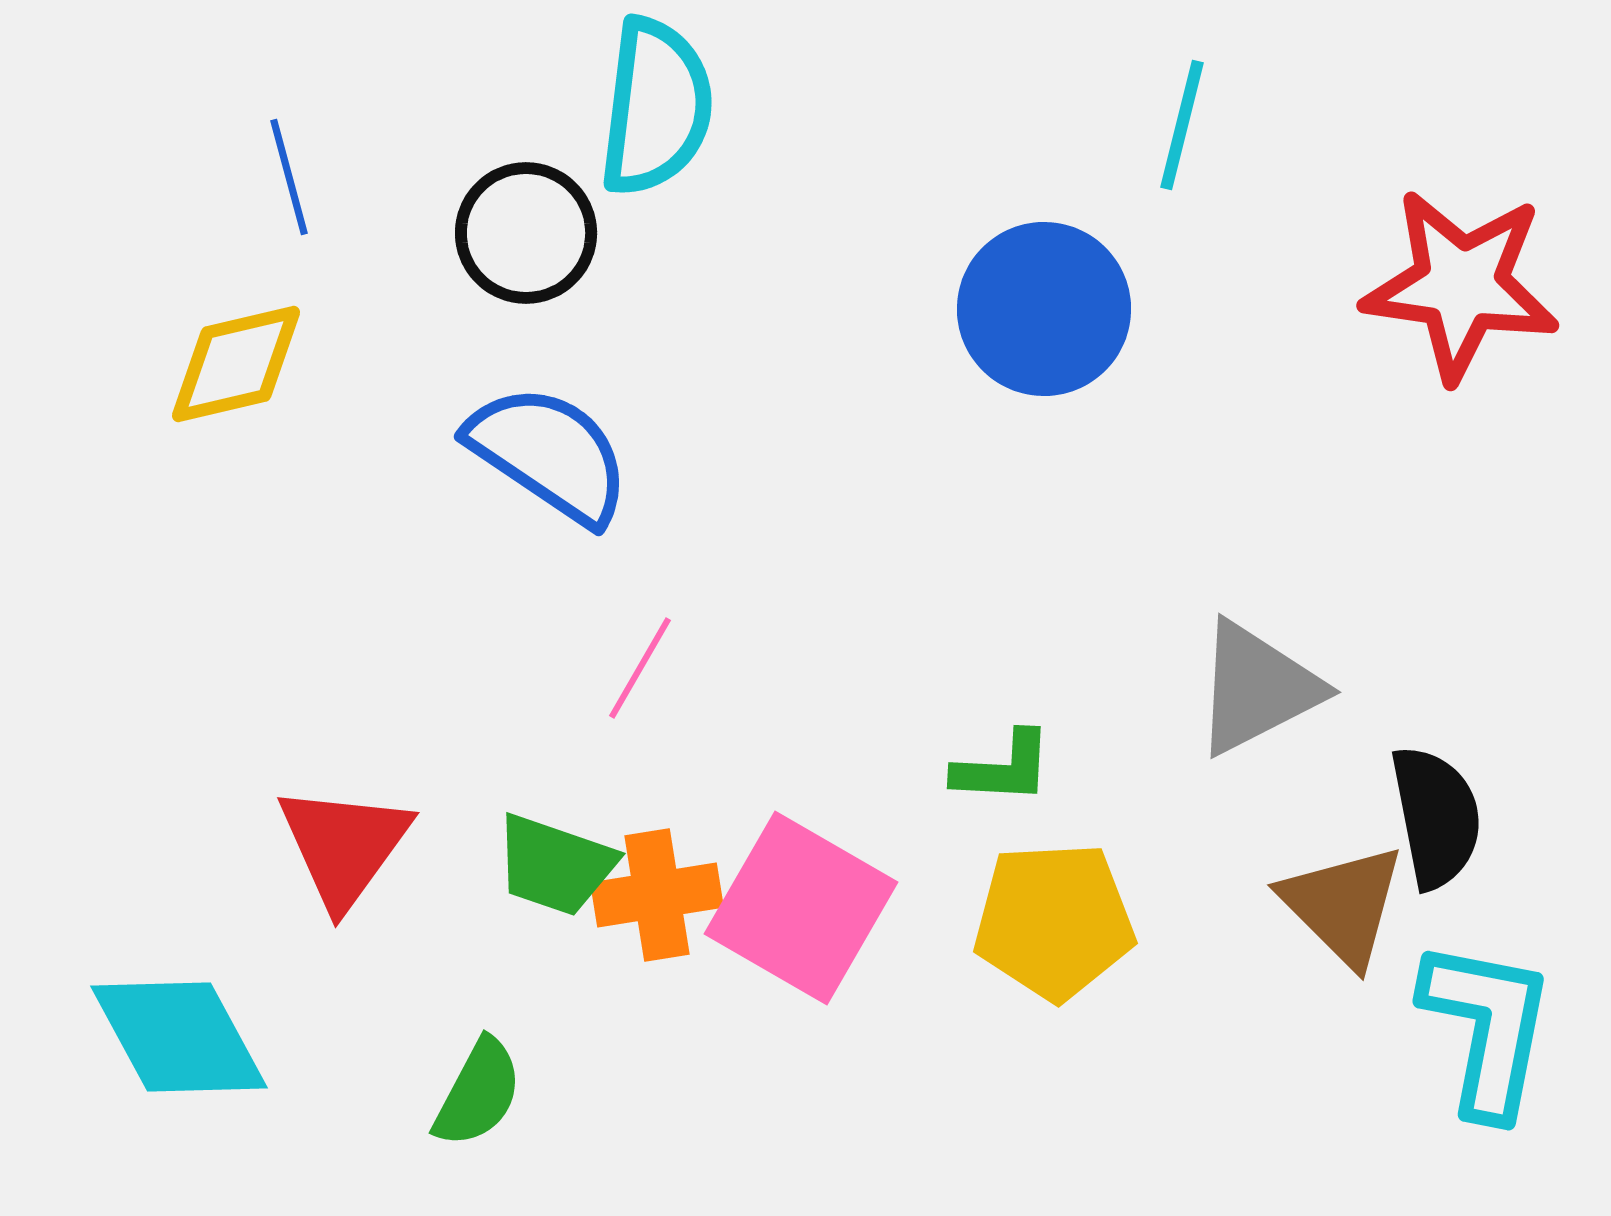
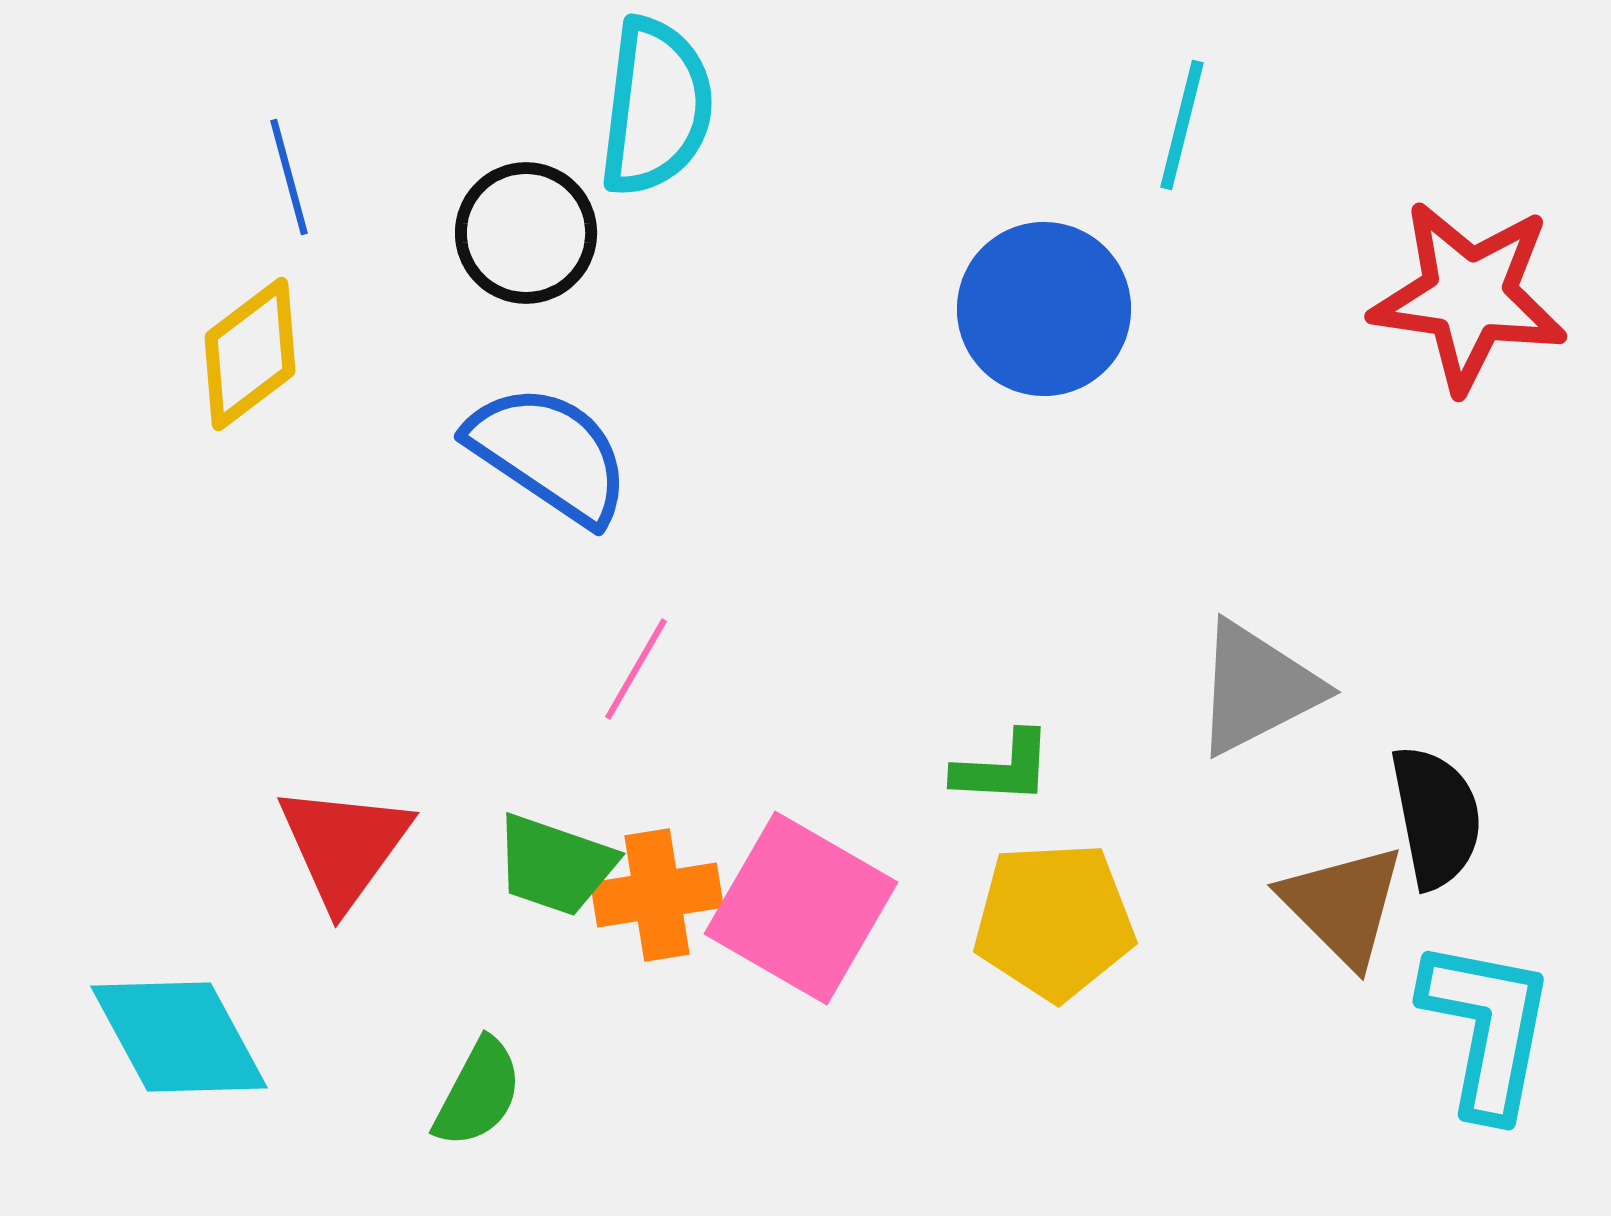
red star: moved 8 px right, 11 px down
yellow diamond: moved 14 px right, 10 px up; rotated 24 degrees counterclockwise
pink line: moved 4 px left, 1 px down
